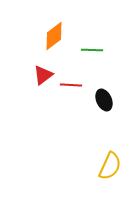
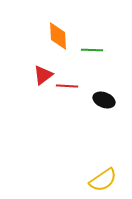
orange diamond: moved 4 px right; rotated 56 degrees counterclockwise
red line: moved 4 px left, 1 px down
black ellipse: rotated 45 degrees counterclockwise
yellow semicircle: moved 7 px left, 14 px down; rotated 32 degrees clockwise
